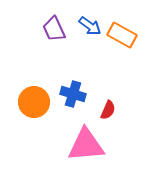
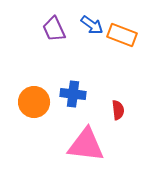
blue arrow: moved 2 px right, 1 px up
orange rectangle: rotated 8 degrees counterclockwise
blue cross: rotated 10 degrees counterclockwise
red semicircle: moved 10 px right; rotated 30 degrees counterclockwise
pink triangle: rotated 12 degrees clockwise
